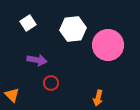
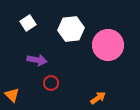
white hexagon: moved 2 px left
orange arrow: rotated 140 degrees counterclockwise
